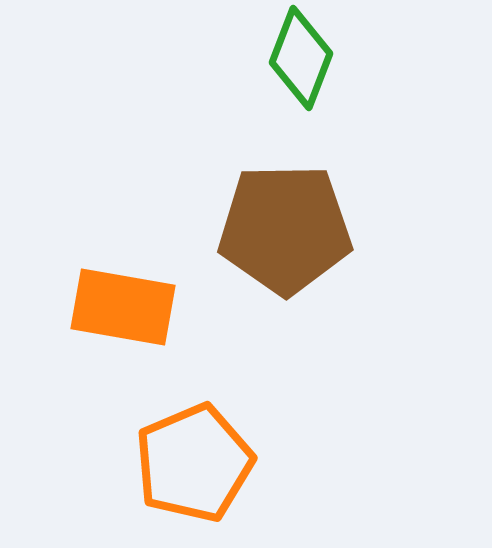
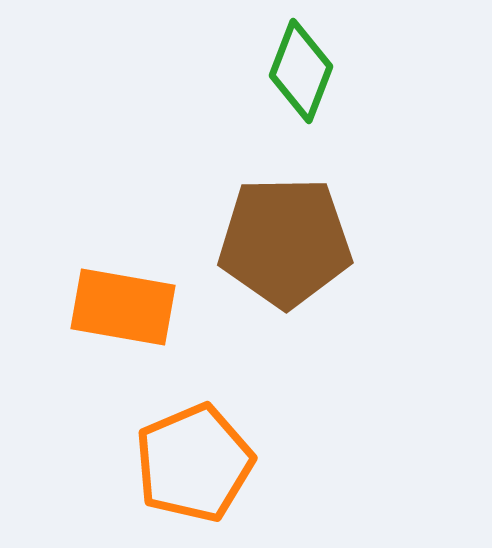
green diamond: moved 13 px down
brown pentagon: moved 13 px down
